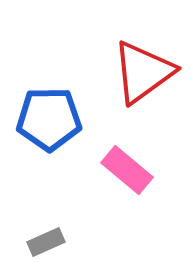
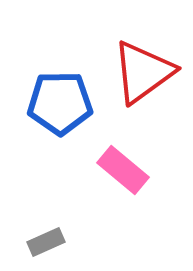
blue pentagon: moved 11 px right, 16 px up
pink rectangle: moved 4 px left
